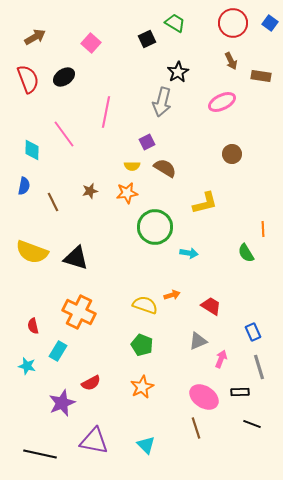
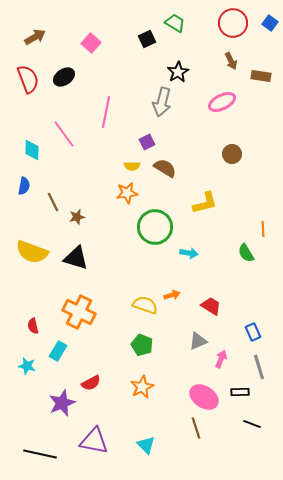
brown star at (90, 191): moved 13 px left, 26 px down
